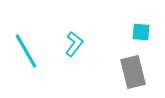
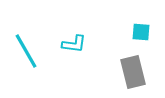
cyan L-shape: rotated 60 degrees clockwise
